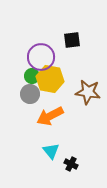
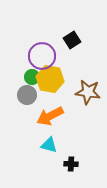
black square: rotated 24 degrees counterclockwise
purple circle: moved 1 px right, 1 px up
green circle: moved 1 px down
gray circle: moved 3 px left, 1 px down
cyan triangle: moved 2 px left, 6 px up; rotated 36 degrees counterclockwise
black cross: rotated 24 degrees counterclockwise
